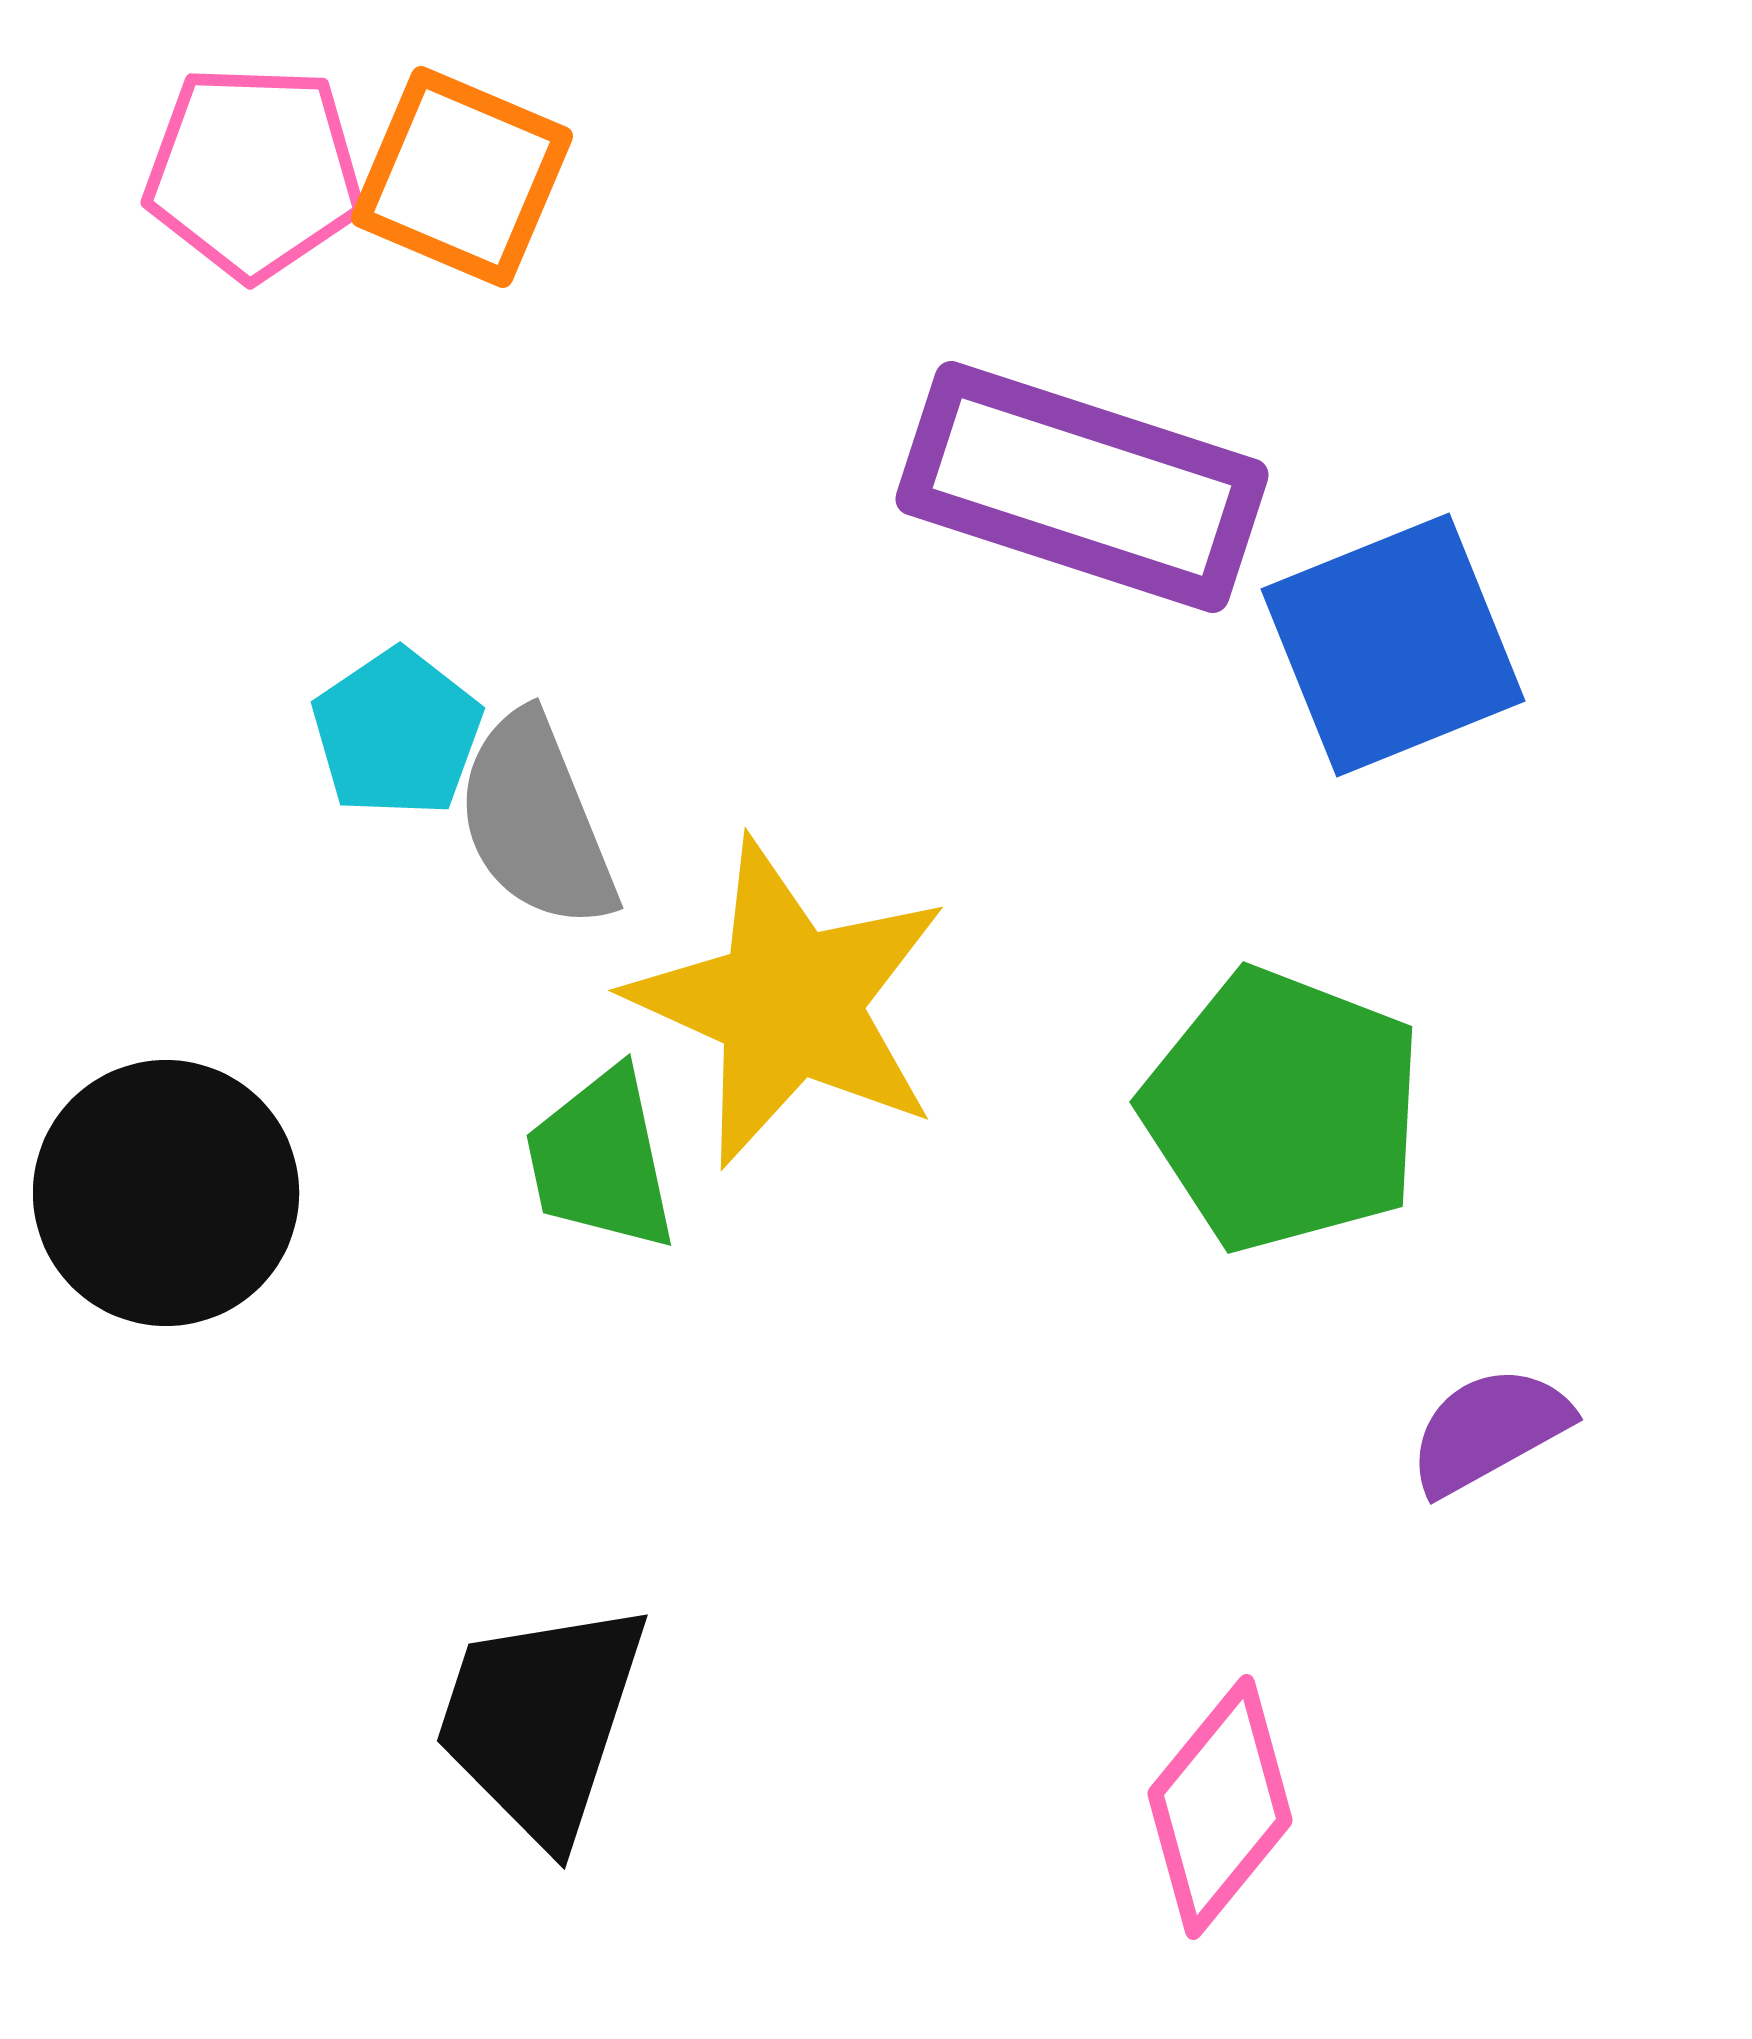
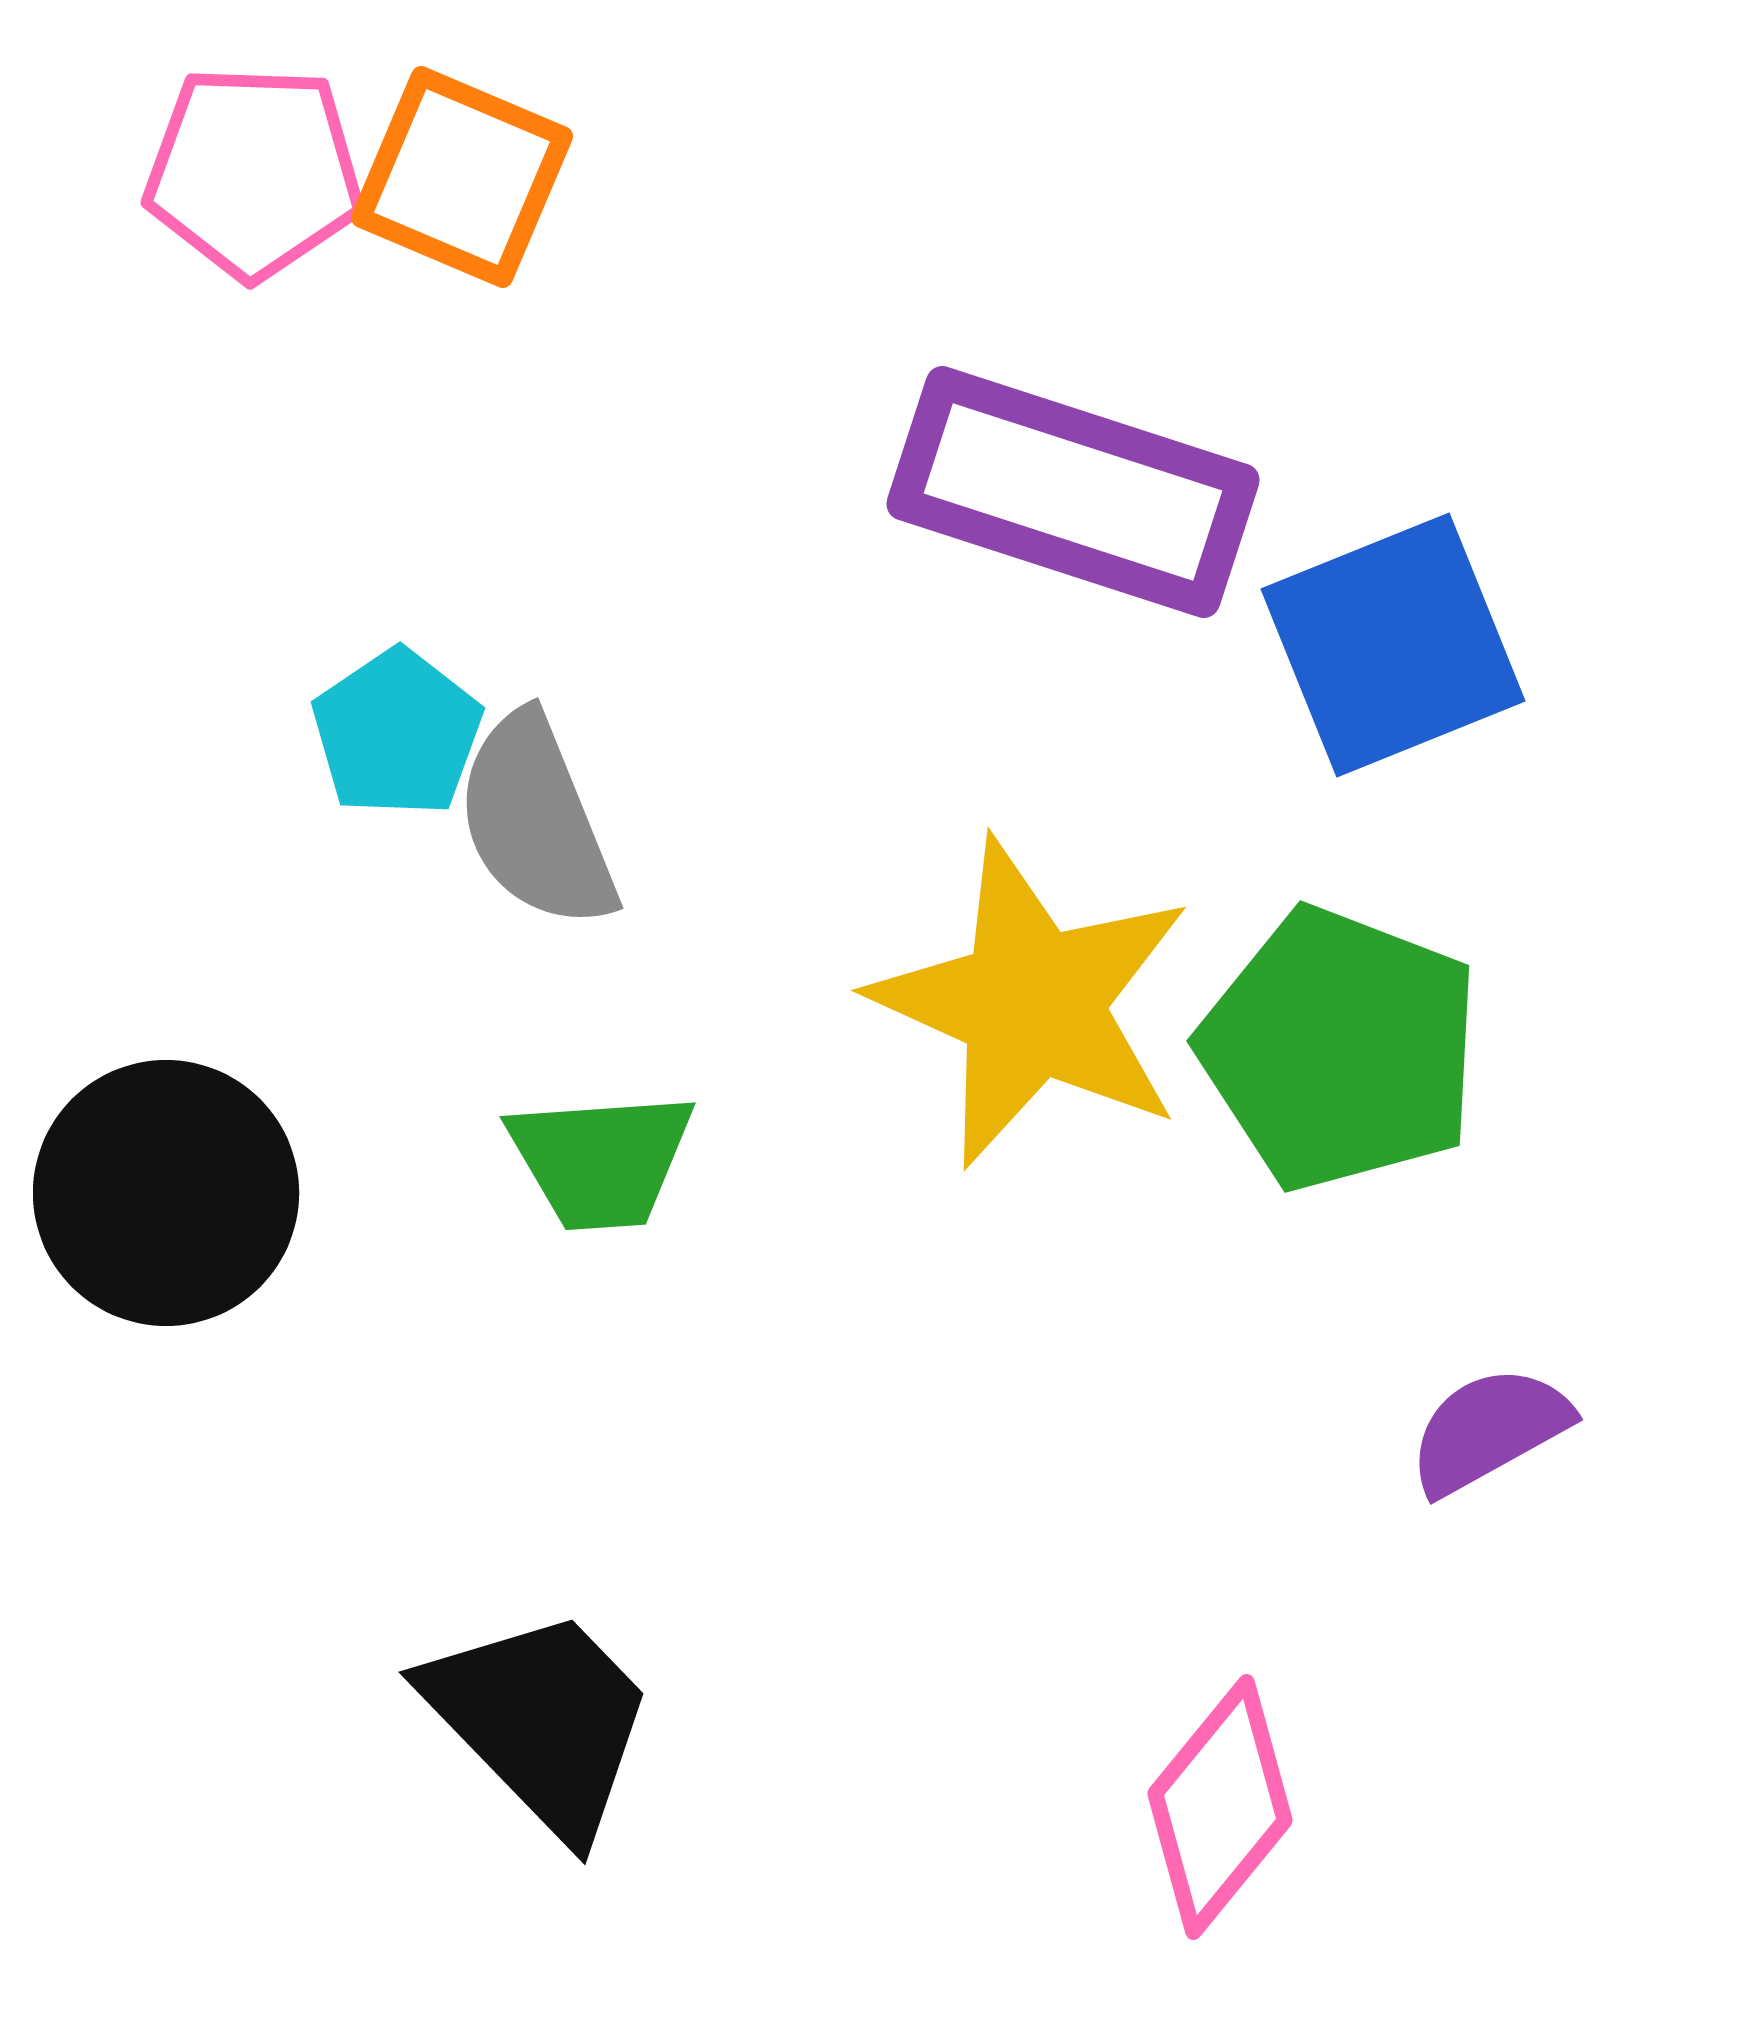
purple rectangle: moved 9 px left, 5 px down
yellow star: moved 243 px right
green pentagon: moved 57 px right, 61 px up
green trapezoid: rotated 82 degrees counterclockwise
black trapezoid: rotated 118 degrees clockwise
